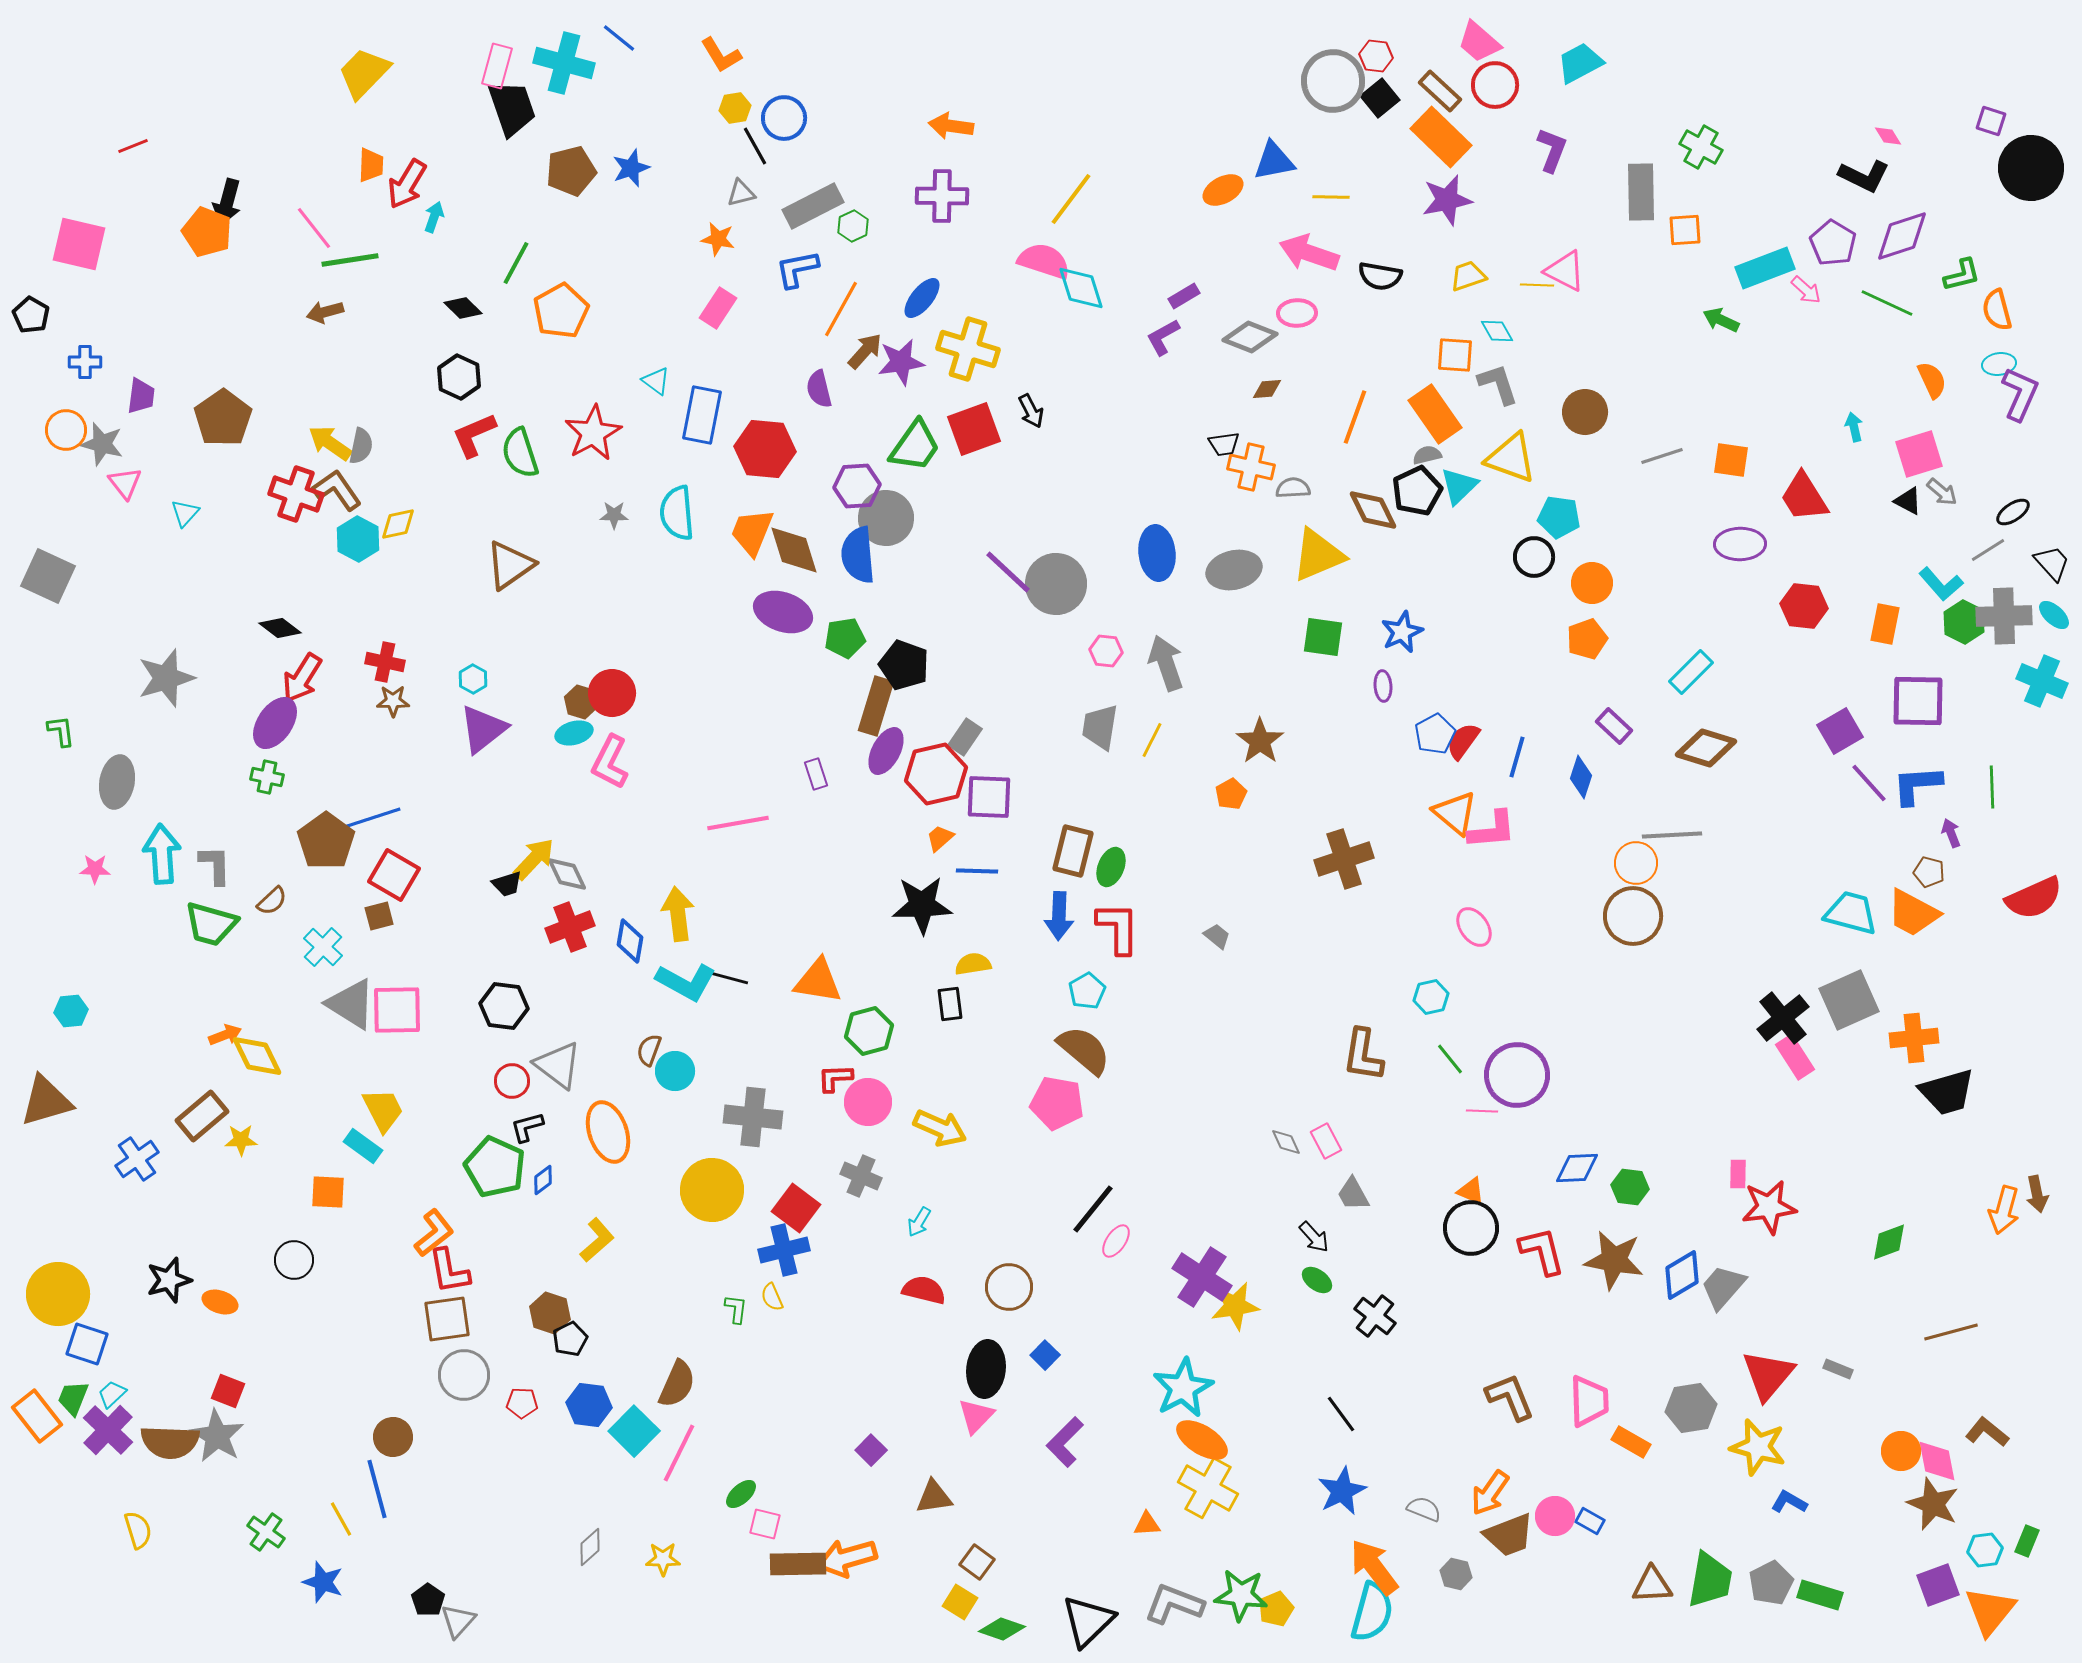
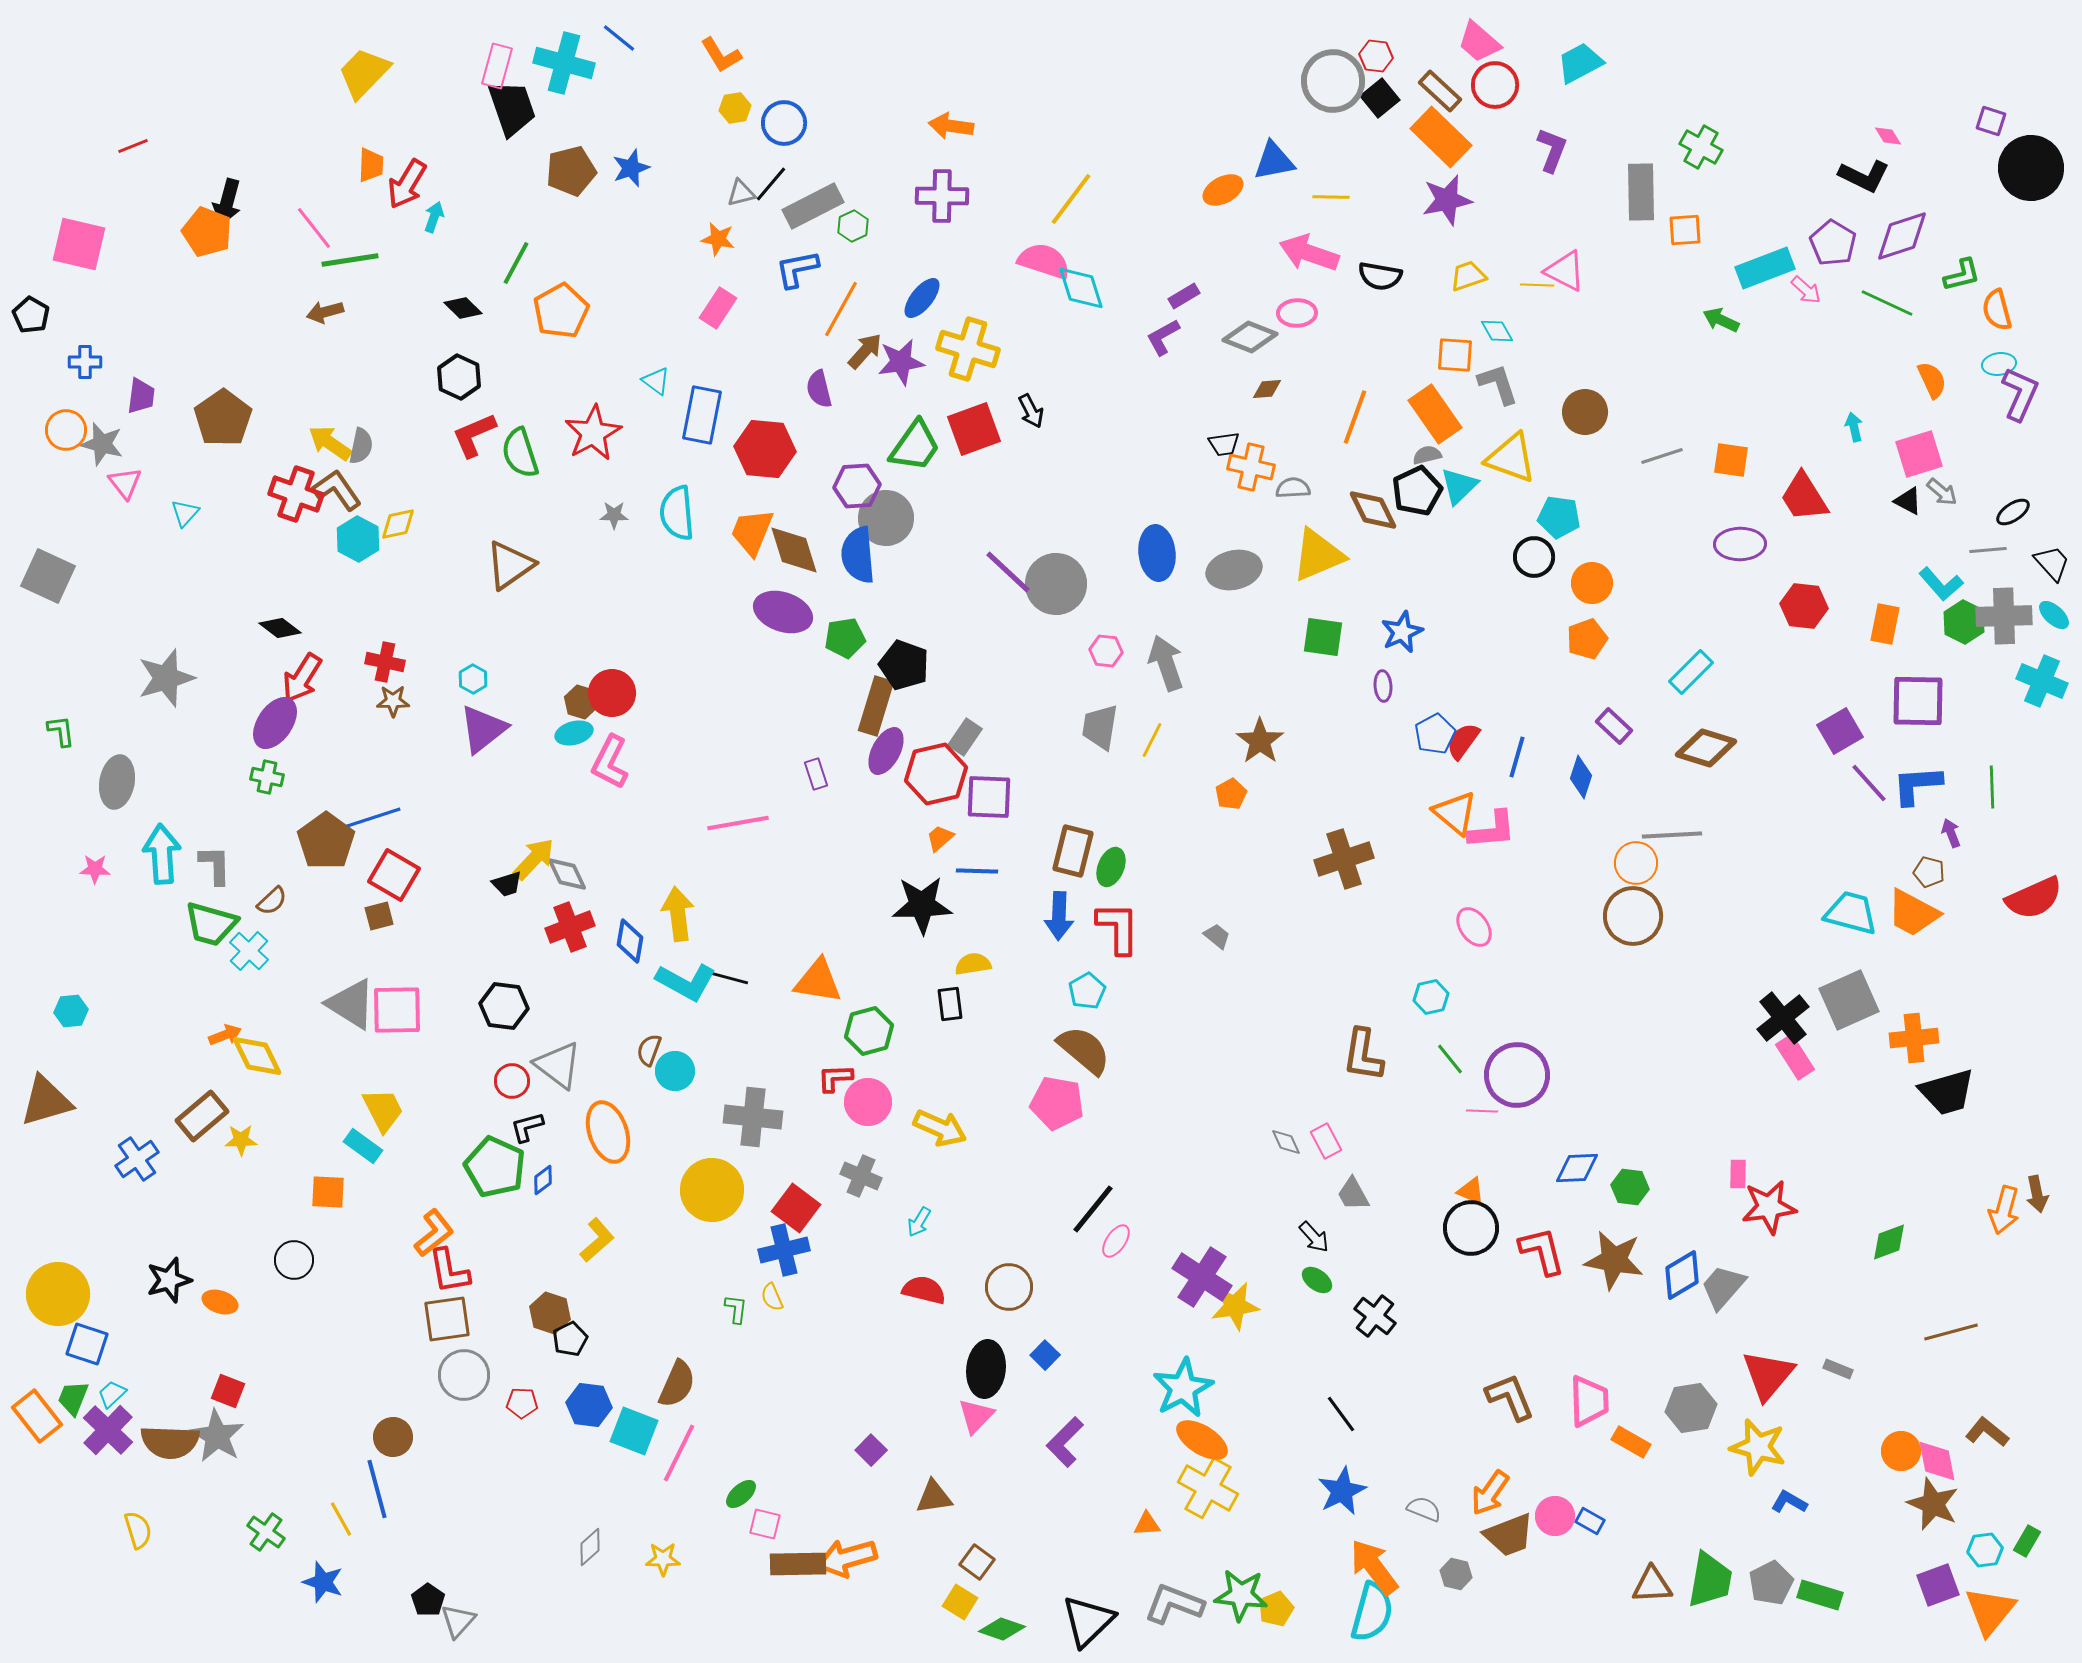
blue circle at (784, 118): moved 5 px down
black line at (755, 146): moved 16 px right, 38 px down; rotated 69 degrees clockwise
gray line at (1988, 550): rotated 27 degrees clockwise
cyan cross at (323, 947): moved 74 px left, 4 px down
cyan square at (634, 1431): rotated 24 degrees counterclockwise
green rectangle at (2027, 1541): rotated 8 degrees clockwise
